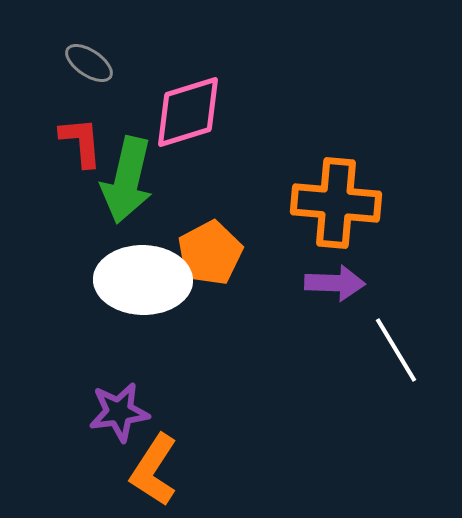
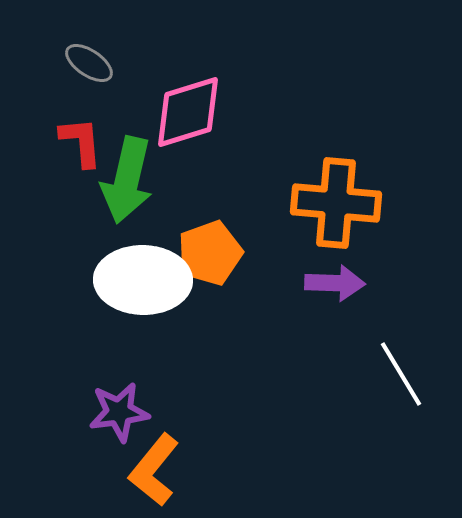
orange pentagon: rotated 8 degrees clockwise
white line: moved 5 px right, 24 px down
orange L-shape: rotated 6 degrees clockwise
